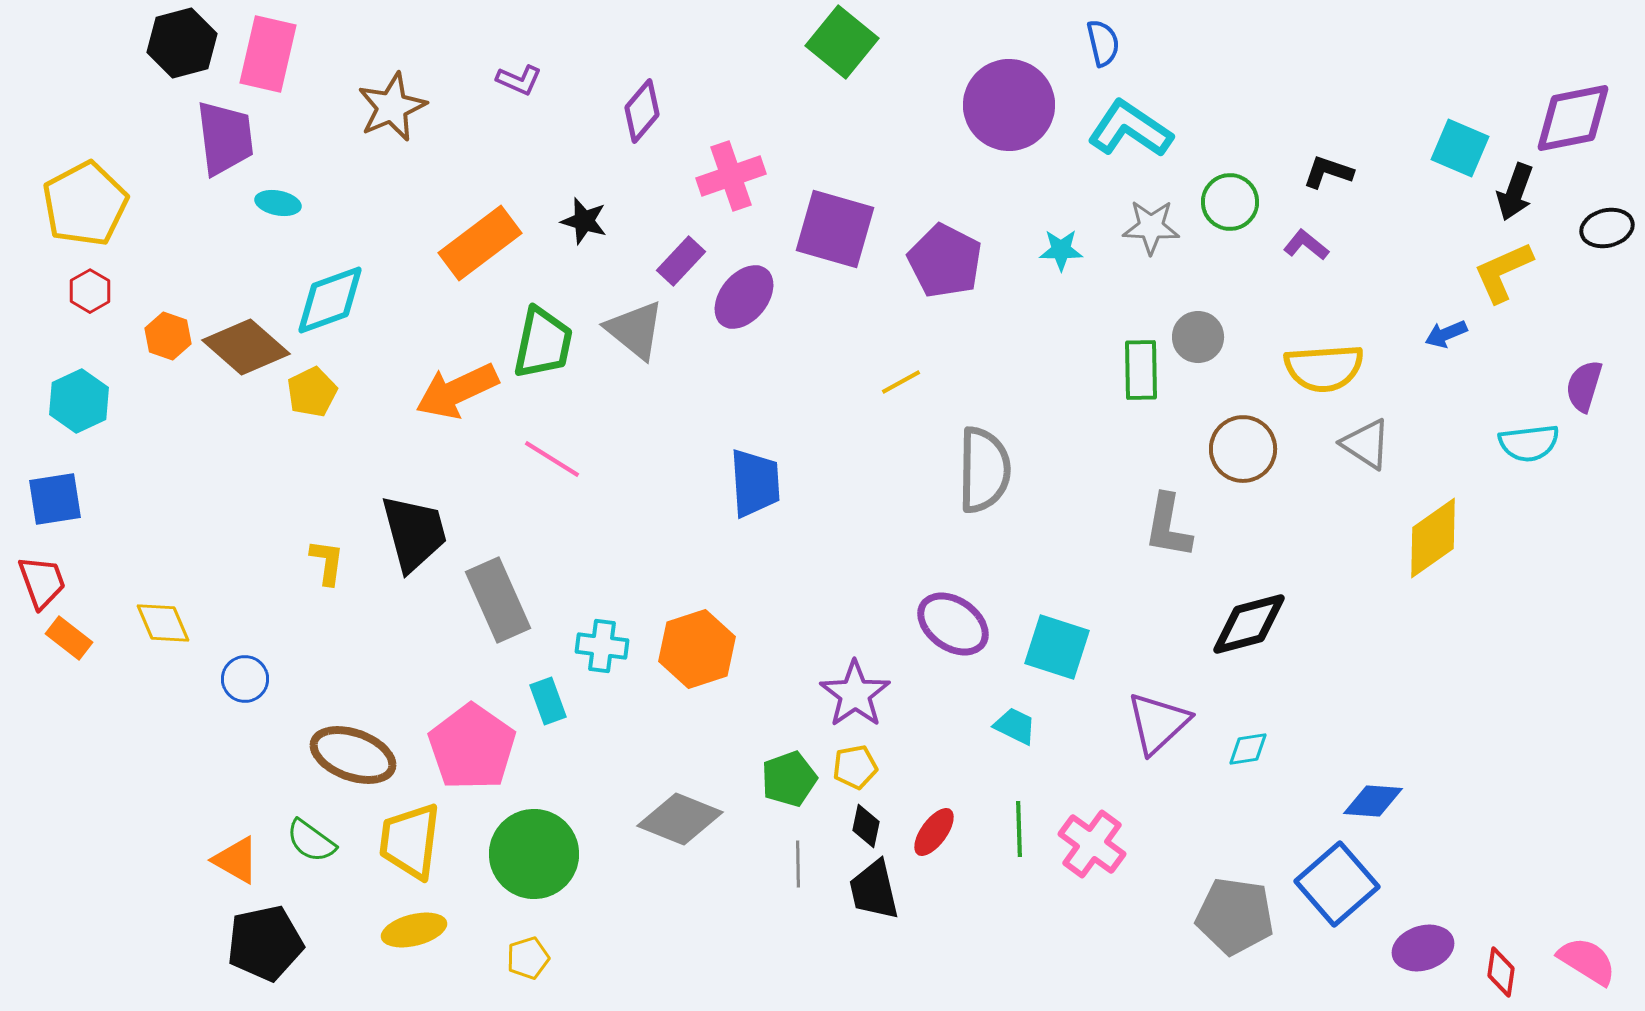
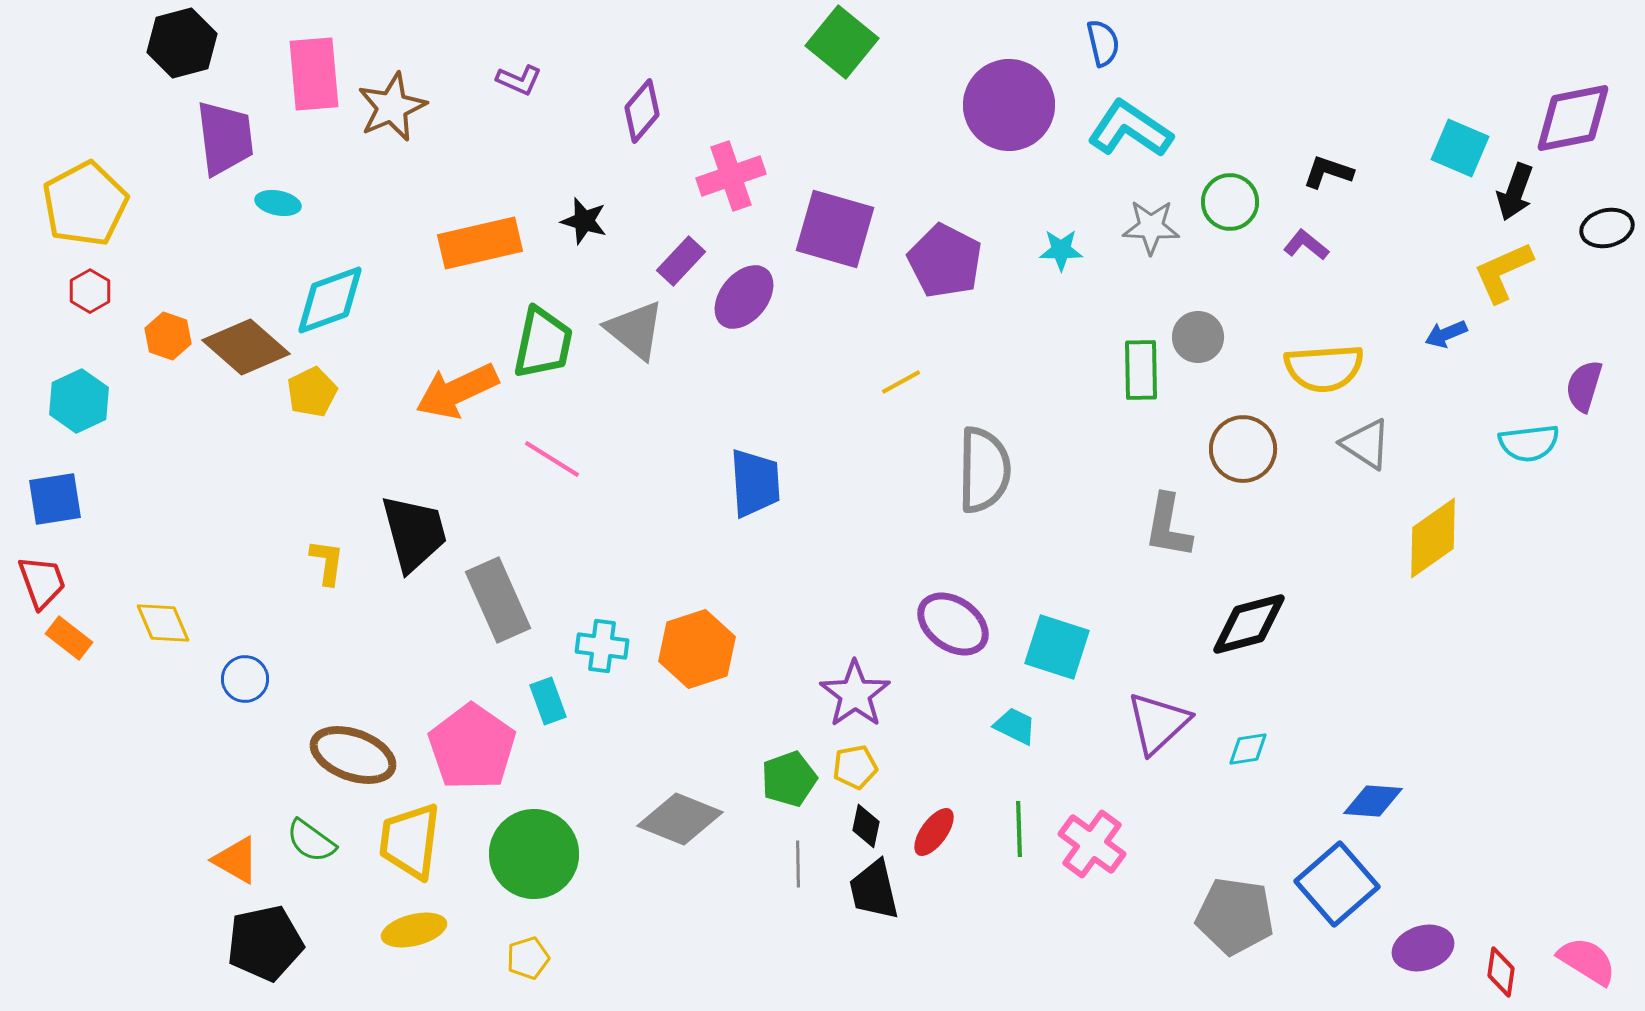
pink rectangle at (268, 54): moved 46 px right, 20 px down; rotated 18 degrees counterclockwise
orange rectangle at (480, 243): rotated 24 degrees clockwise
